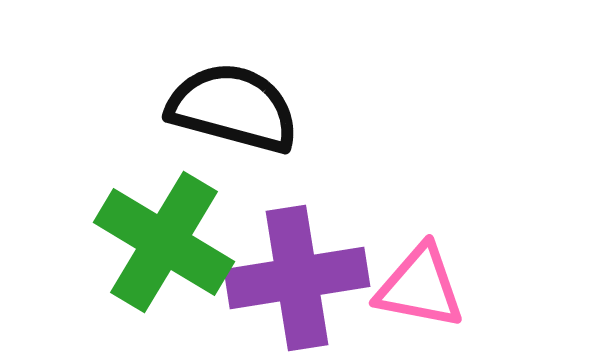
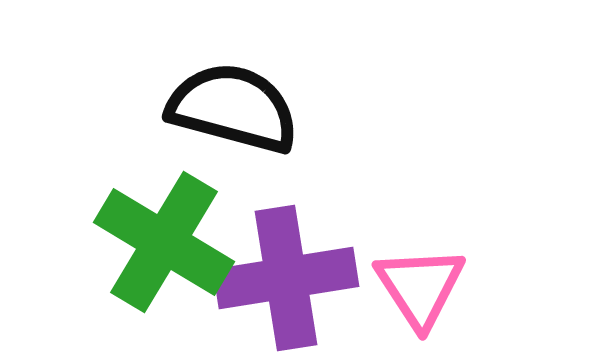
purple cross: moved 11 px left
pink triangle: rotated 46 degrees clockwise
